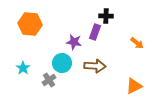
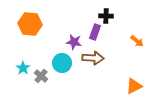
orange arrow: moved 2 px up
brown arrow: moved 2 px left, 8 px up
gray cross: moved 8 px left, 4 px up; rotated 16 degrees counterclockwise
